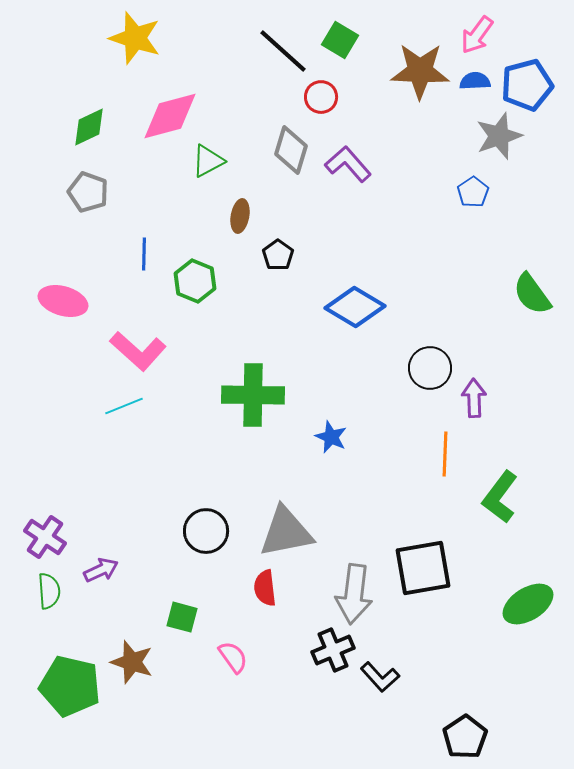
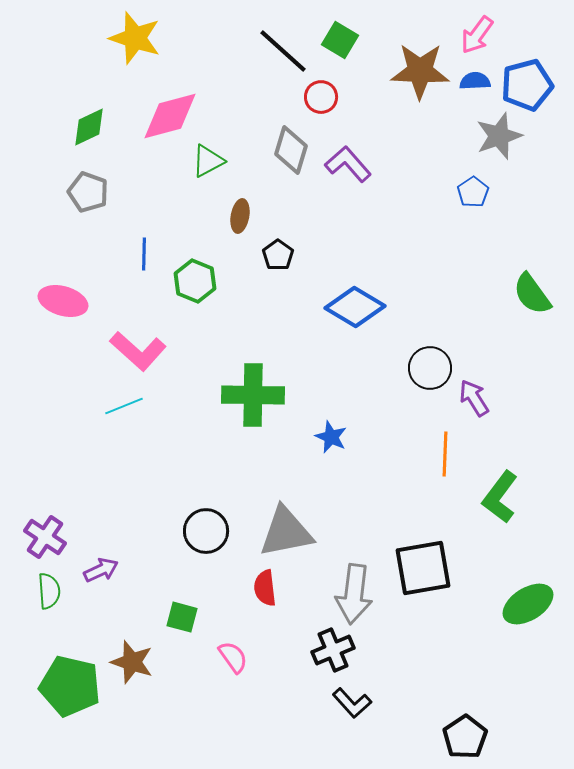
purple arrow at (474, 398): rotated 30 degrees counterclockwise
black L-shape at (380, 677): moved 28 px left, 26 px down
